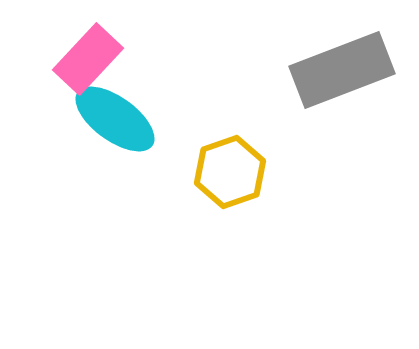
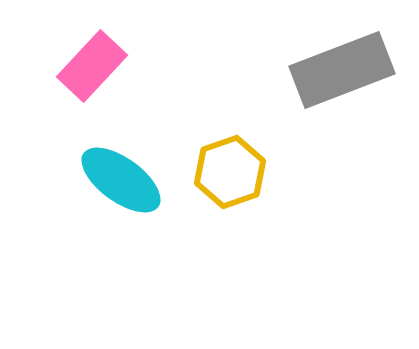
pink rectangle: moved 4 px right, 7 px down
cyan ellipse: moved 6 px right, 61 px down
